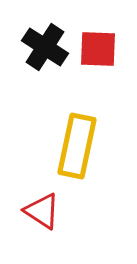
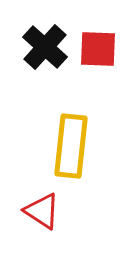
black cross: rotated 9 degrees clockwise
yellow rectangle: moved 6 px left; rotated 6 degrees counterclockwise
